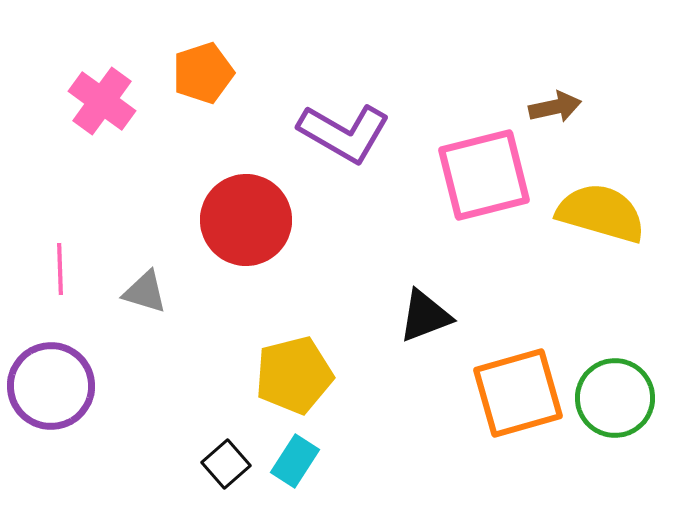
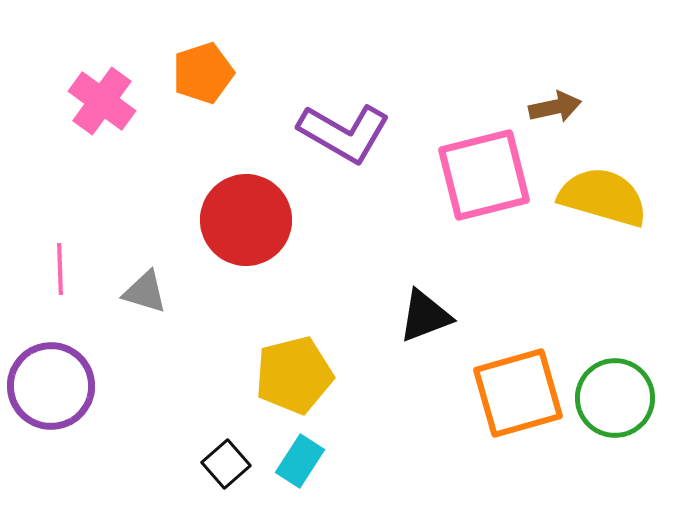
yellow semicircle: moved 2 px right, 16 px up
cyan rectangle: moved 5 px right
